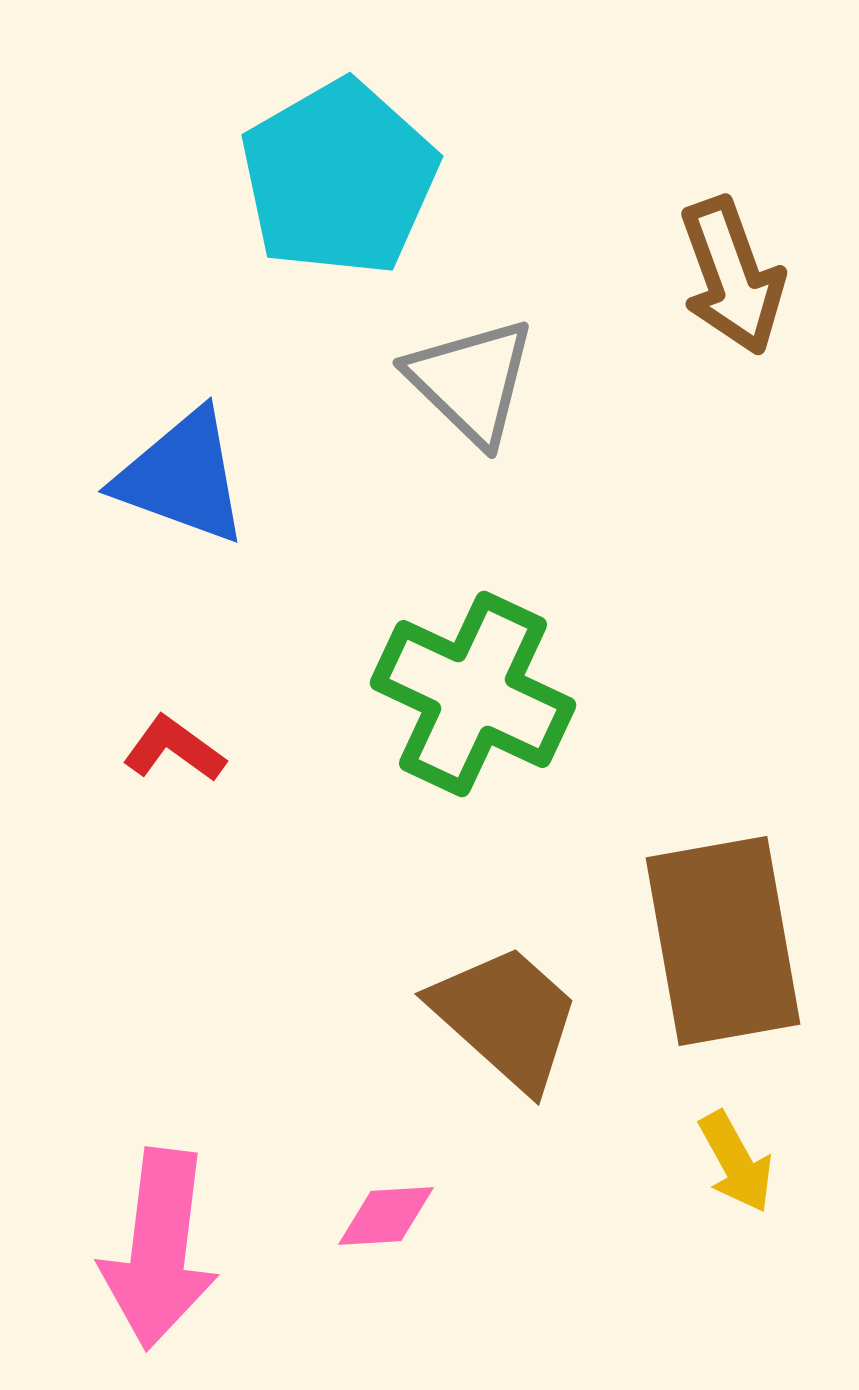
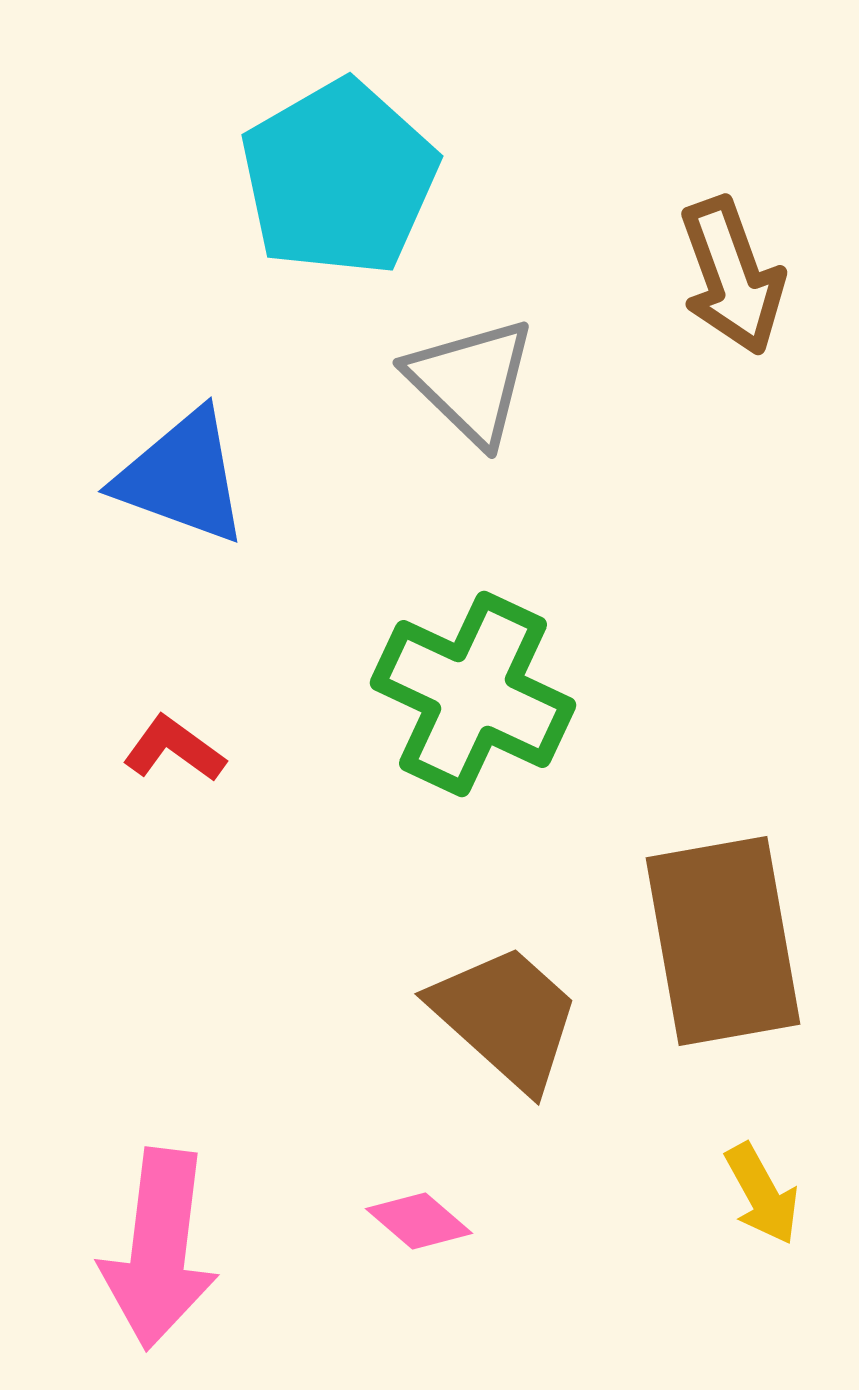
yellow arrow: moved 26 px right, 32 px down
pink diamond: moved 33 px right, 5 px down; rotated 44 degrees clockwise
